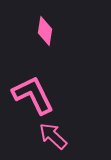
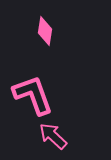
pink L-shape: rotated 6 degrees clockwise
